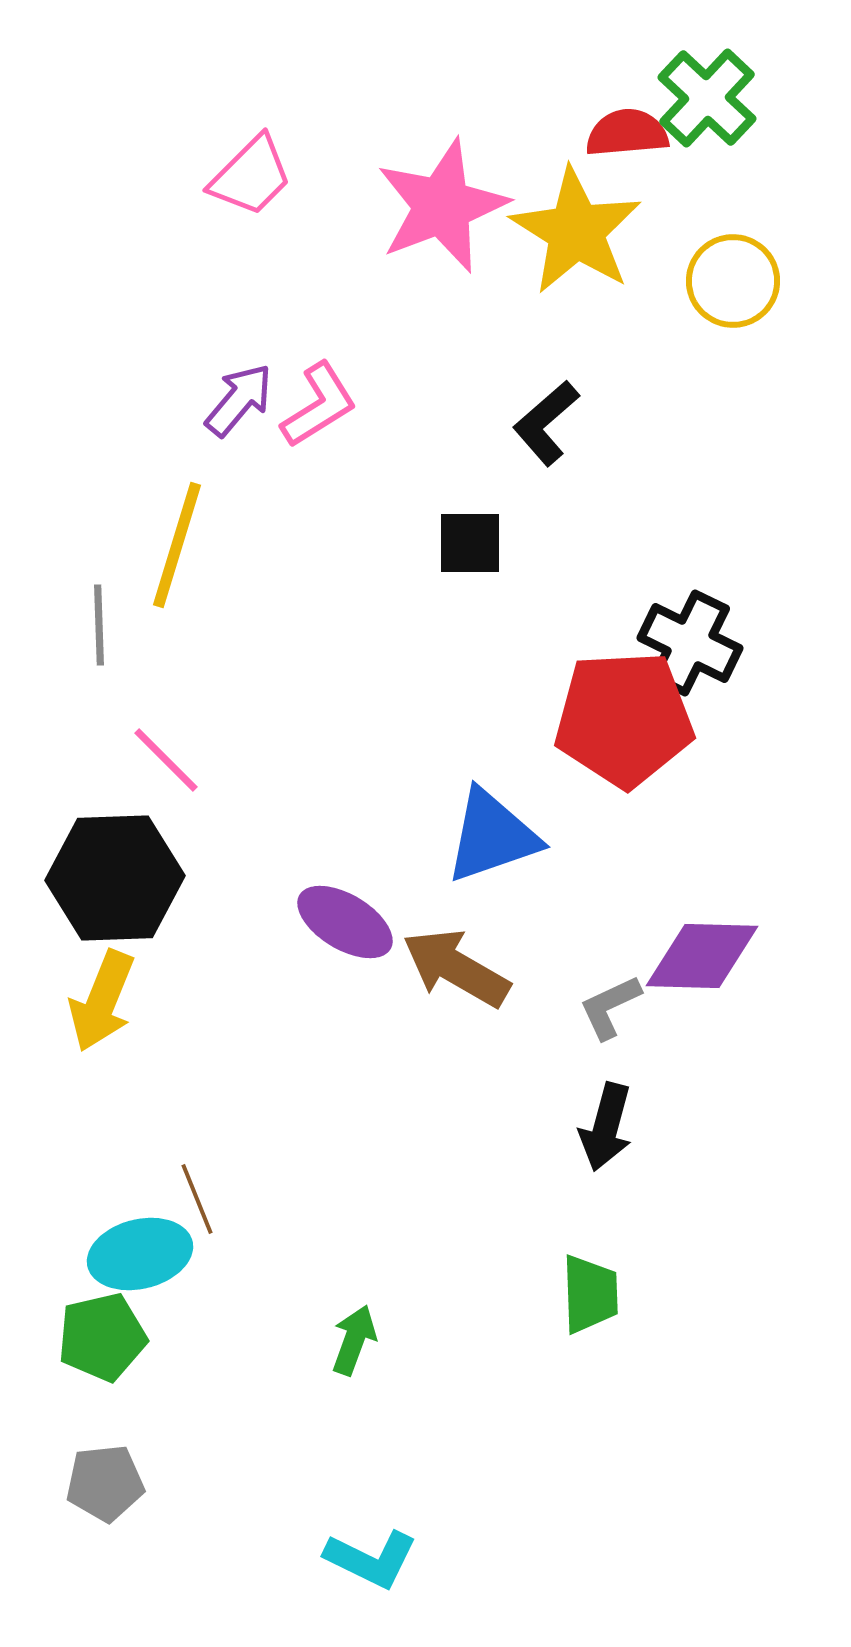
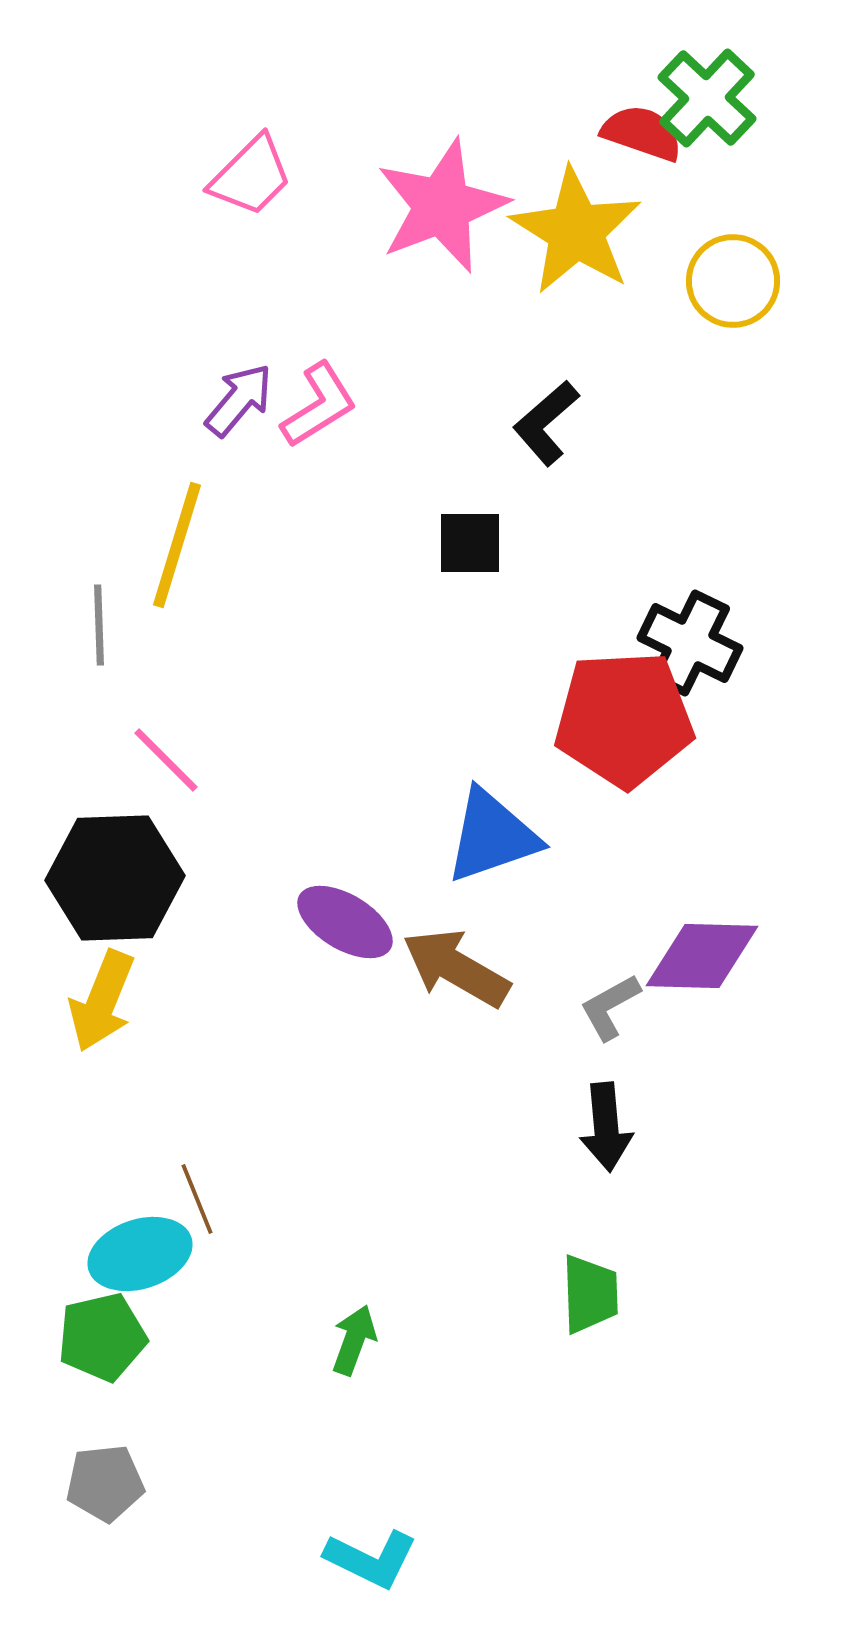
red semicircle: moved 15 px right; rotated 24 degrees clockwise
gray L-shape: rotated 4 degrees counterclockwise
black arrow: rotated 20 degrees counterclockwise
cyan ellipse: rotated 4 degrees counterclockwise
